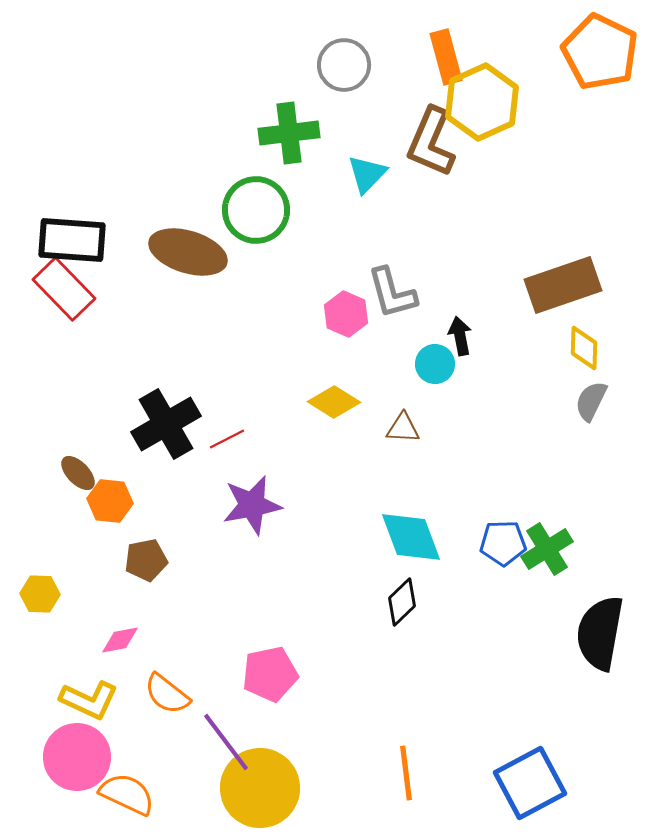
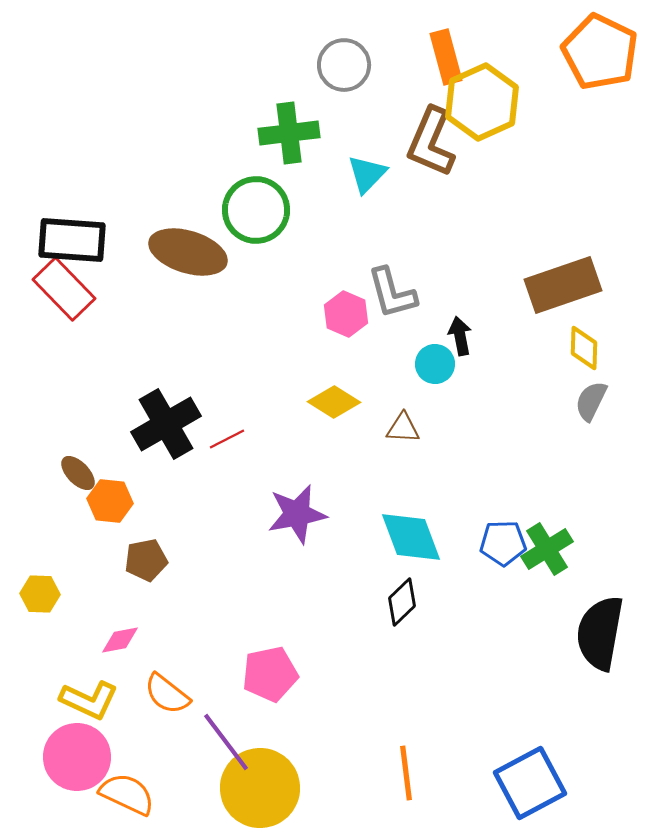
purple star at (252, 505): moved 45 px right, 9 px down
